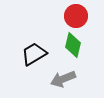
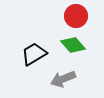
green diamond: rotated 55 degrees counterclockwise
